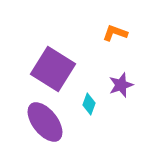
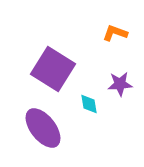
purple star: moved 1 px left, 1 px up; rotated 15 degrees clockwise
cyan diamond: rotated 30 degrees counterclockwise
purple ellipse: moved 2 px left, 6 px down
